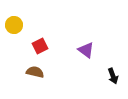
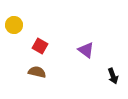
red square: rotated 35 degrees counterclockwise
brown semicircle: moved 2 px right
